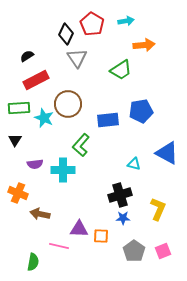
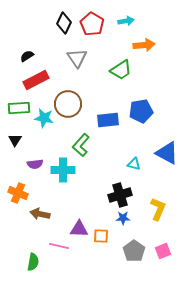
black diamond: moved 2 px left, 11 px up
cyan star: rotated 12 degrees counterclockwise
